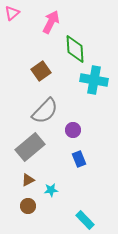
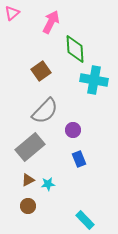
cyan star: moved 3 px left, 6 px up
